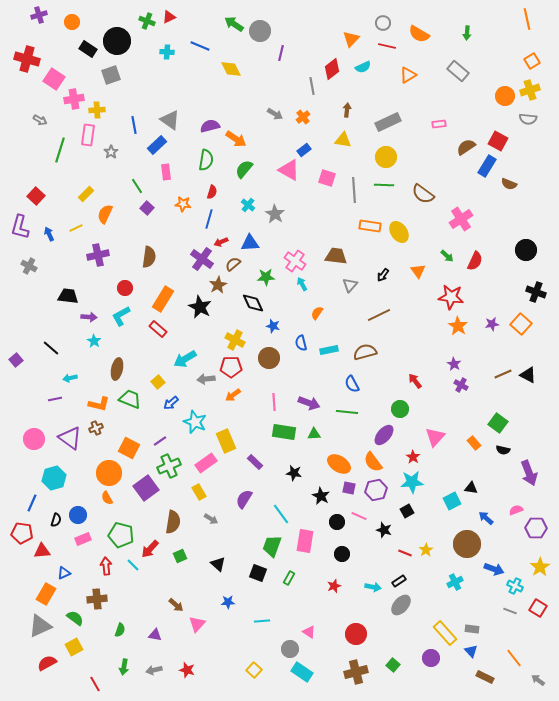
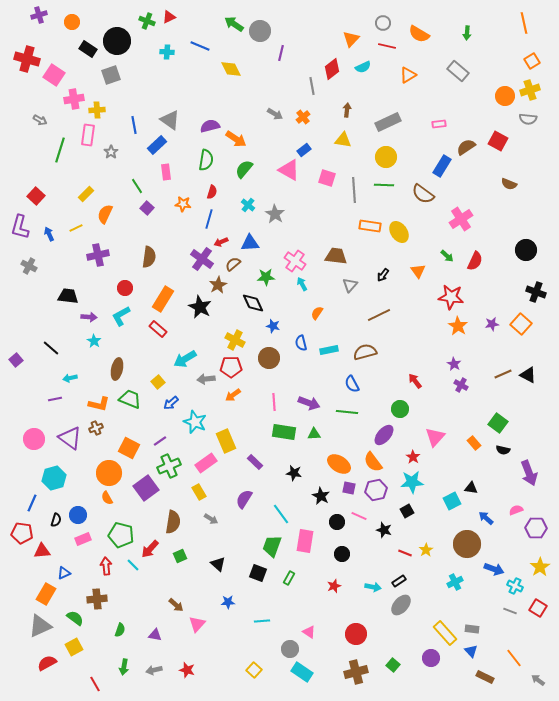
orange line at (527, 19): moved 3 px left, 4 px down
pink square at (54, 79): moved 4 px up
blue rectangle at (487, 166): moved 45 px left
